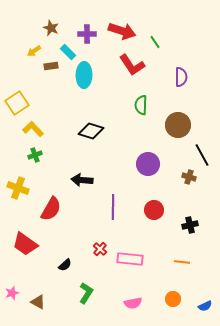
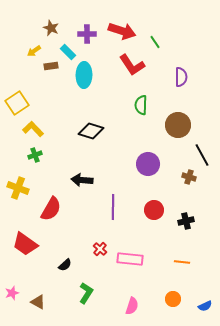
black cross: moved 4 px left, 4 px up
pink semicircle: moved 1 px left, 3 px down; rotated 60 degrees counterclockwise
